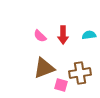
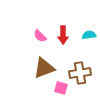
pink square: moved 3 px down
